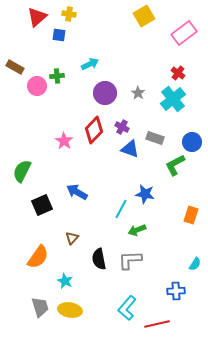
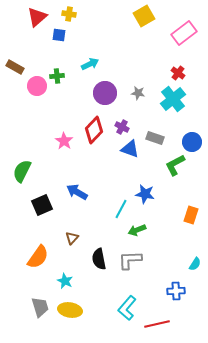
gray star: rotated 24 degrees counterclockwise
